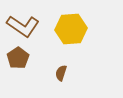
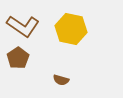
yellow hexagon: rotated 16 degrees clockwise
brown semicircle: moved 7 px down; rotated 91 degrees counterclockwise
